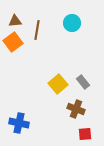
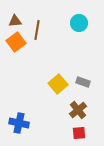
cyan circle: moved 7 px right
orange square: moved 3 px right
gray rectangle: rotated 32 degrees counterclockwise
brown cross: moved 2 px right, 1 px down; rotated 30 degrees clockwise
red square: moved 6 px left, 1 px up
